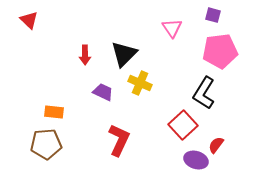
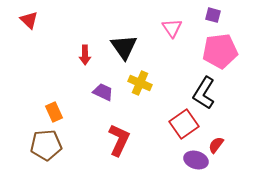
black triangle: moved 7 px up; rotated 20 degrees counterclockwise
orange rectangle: rotated 60 degrees clockwise
red square: moved 1 px right, 1 px up; rotated 8 degrees clockwise
brown pentagon: moved 1 px down
